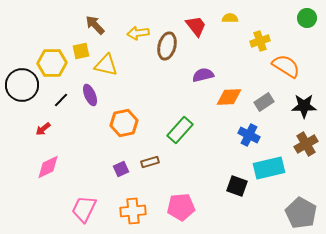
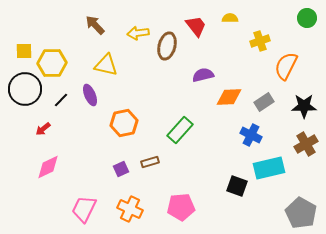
yellow square: moved 57 px left; rotated 12 degrees clockwise
orange semicircle: rotated 96 degrees counterclockwise
black circle: moved 3 px right, 4 px down
blue cross: moved 2 px right
orange cross: moved 3 px left, 2 px up; rotated 30 degrees clockwise
